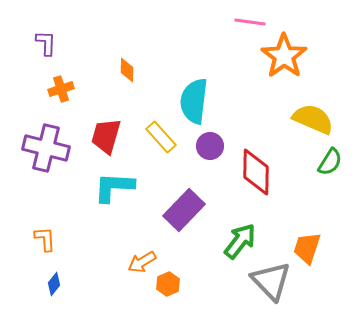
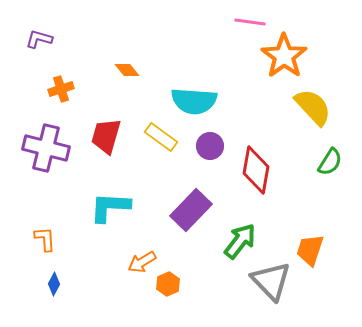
purple L-shape: moved 7 px left, 4 px up; rotated 76 degrees counterclockwise
orange diamond: rotated 40 degrees counterclockwise
cyan semicircle: rotated 93 degrees counterclockwise
yellow semicircle: moved 12 px up; rotated 24 degrees clockwise
yellow rectangle: rotated 12 degrees counterclockwise
red diamond: moved 2 px up; rotated 9 degrees clockwise
cyan L-shape: moved 4 px left, 20 px down
purple rectangle: moved 7 px right
orange trapezoid: moved 3 px right, 2 px down
blue diamond: rotated 10 degrees counterclockwise
